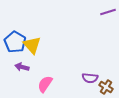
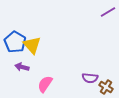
purple line: rotated 14 degrees counterclockwise
